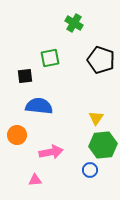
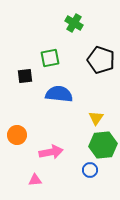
blue semicircle: moved 20 px right, 12 px up
